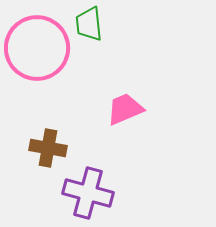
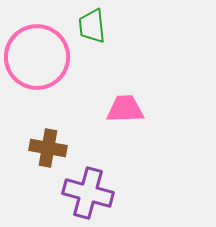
green trapezoid: moved 3 px right, 2 px down
pink circle: moved 9 px down
pink trapezoid: rotated 21 degrees clockwise
